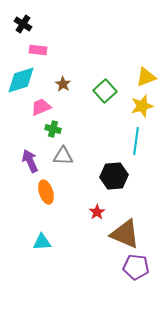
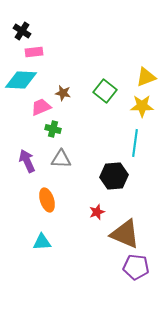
black cross: moved 1 px left, 7 px down
pink rectangle: moved 4 px left, 2 px down; rotated 12 degrees counterclockwise
cyan diamond: rotated 20 degrees clockwise
brown star: moved 9 px down; rotated 21 degrees counterclockwise
green square: rotated 10 degrees counterclockwise
yellow star: rotated 15 degrees clockwise
cyan line: moved 1 px left, 2 px down
gray triangle: moved 2 px left, 3 px down
purple arrow: moved 3 px left
orange ellipse: moved 1 px right, 8 px down
red star: rotated 14 degrees clockwise
